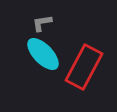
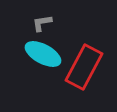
cyan ellipse: rotated 18 degrees counterclockwise
